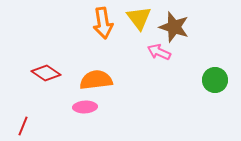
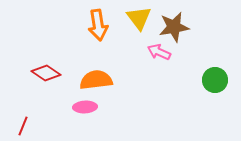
orange arrow: moved 5 px left, 2 px down
brown star: rotated 28 degrees counterclockwise
